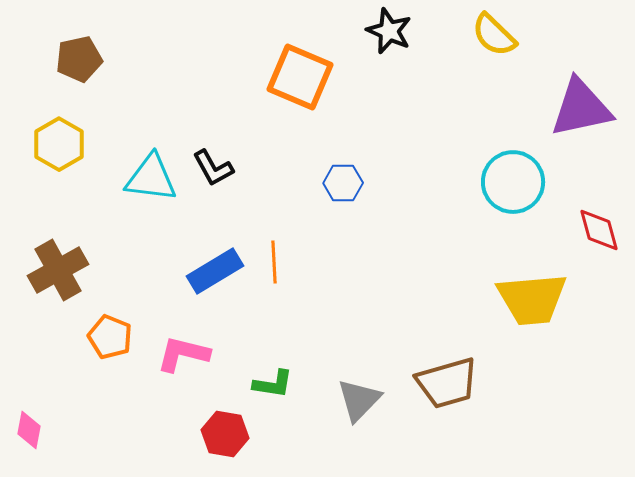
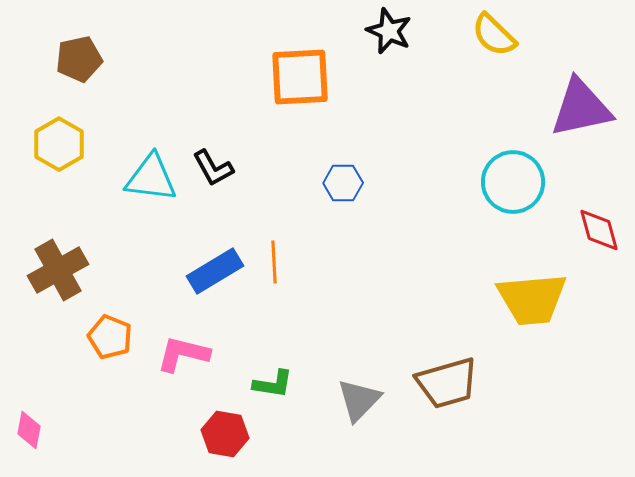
orange square: rotated 26 degrees counterclockwise
